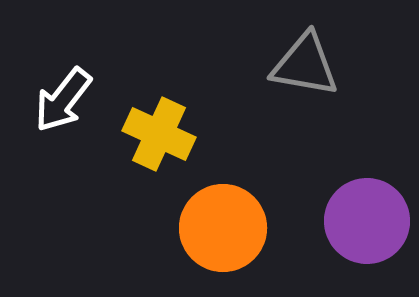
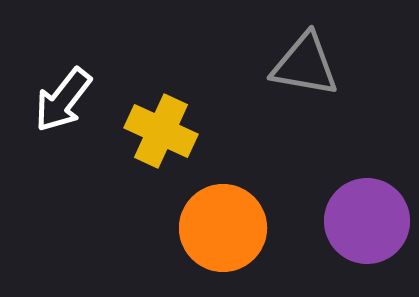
yellow cross: moved 2 px right, 3 px up
